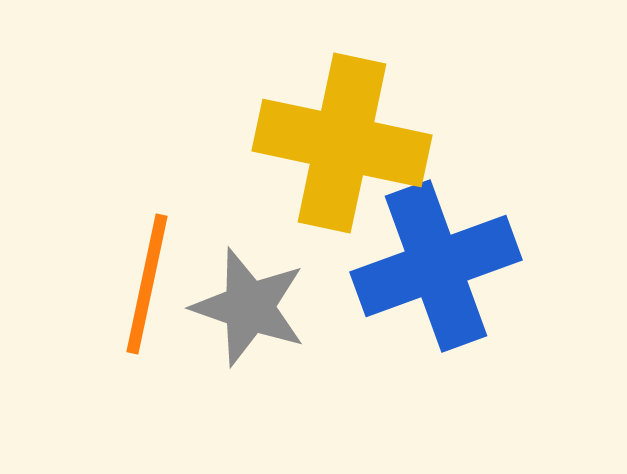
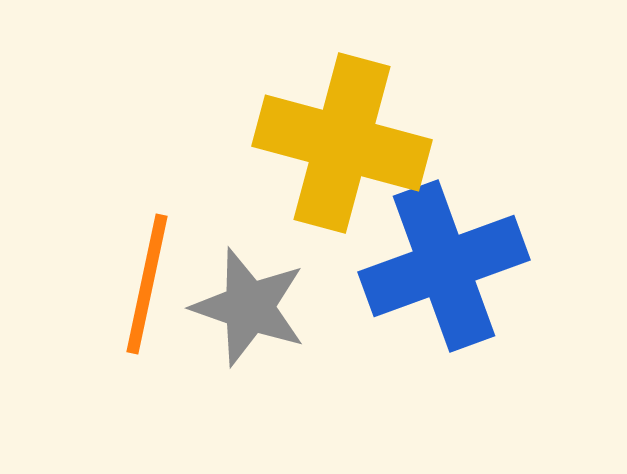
yellow cross: rotated 3 degrees clockwise
blue cross: moved 8 px right
